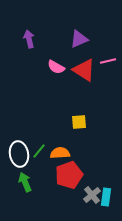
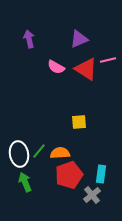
pink line: moved 1 px up
red triangle: moved 2 px right, 1 px up
cyan rectangle: moved 5 px left, 23 px up
